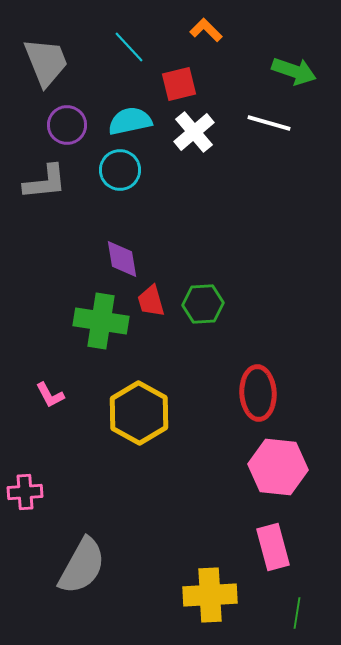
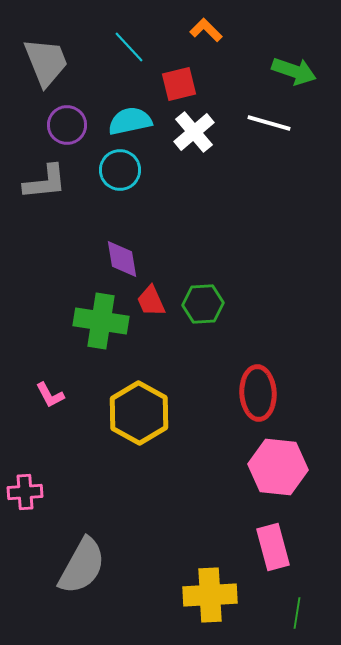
red trapezoid: rotated 8 degrees counterclockwise
